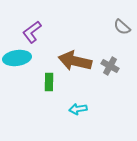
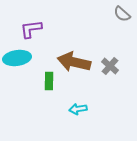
gray semicircle: moved 13 px up
purple L-shape: moved 1 px left, 3 px up; rotated 30 degrees clockwise
brown arrow: moved 1 px left, 1 px down
gray cross: rotated 12 degrees clockwise
green rectangle: moved 1 px up
